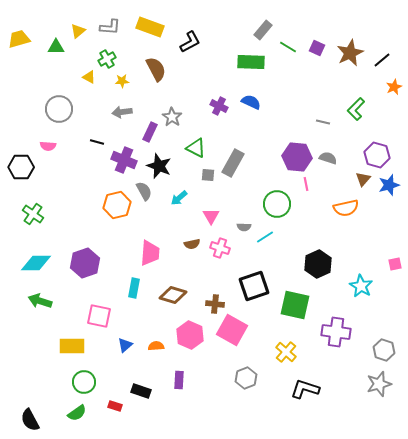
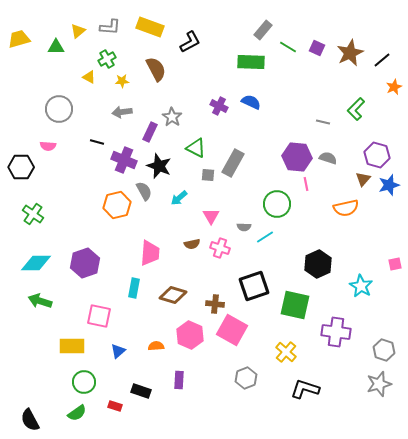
blue triangle at (125, 345): moved 7 px left, 6 px down
